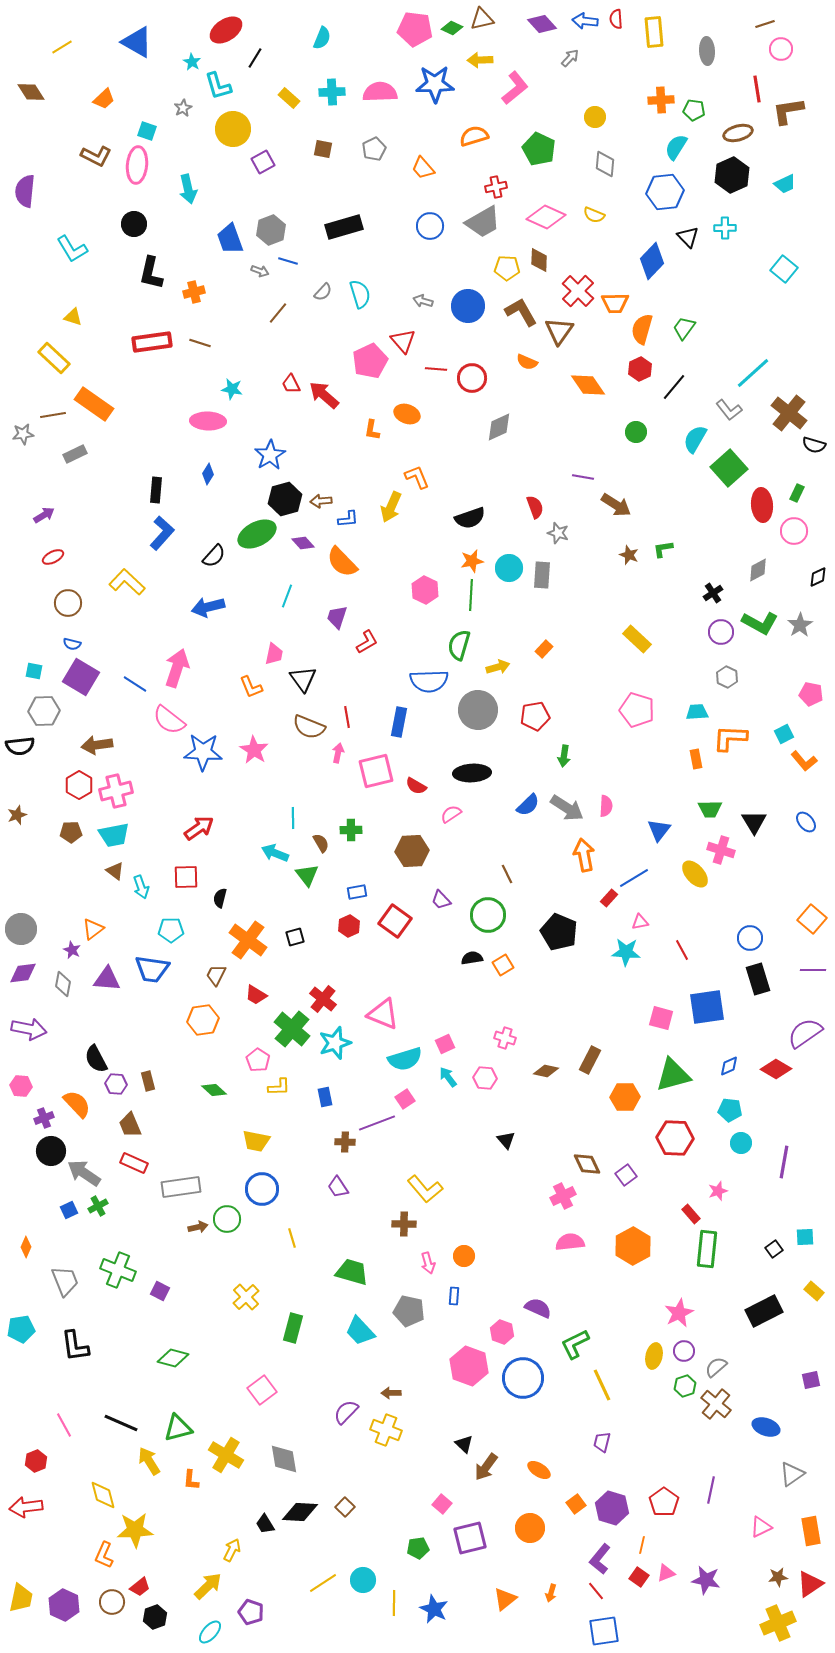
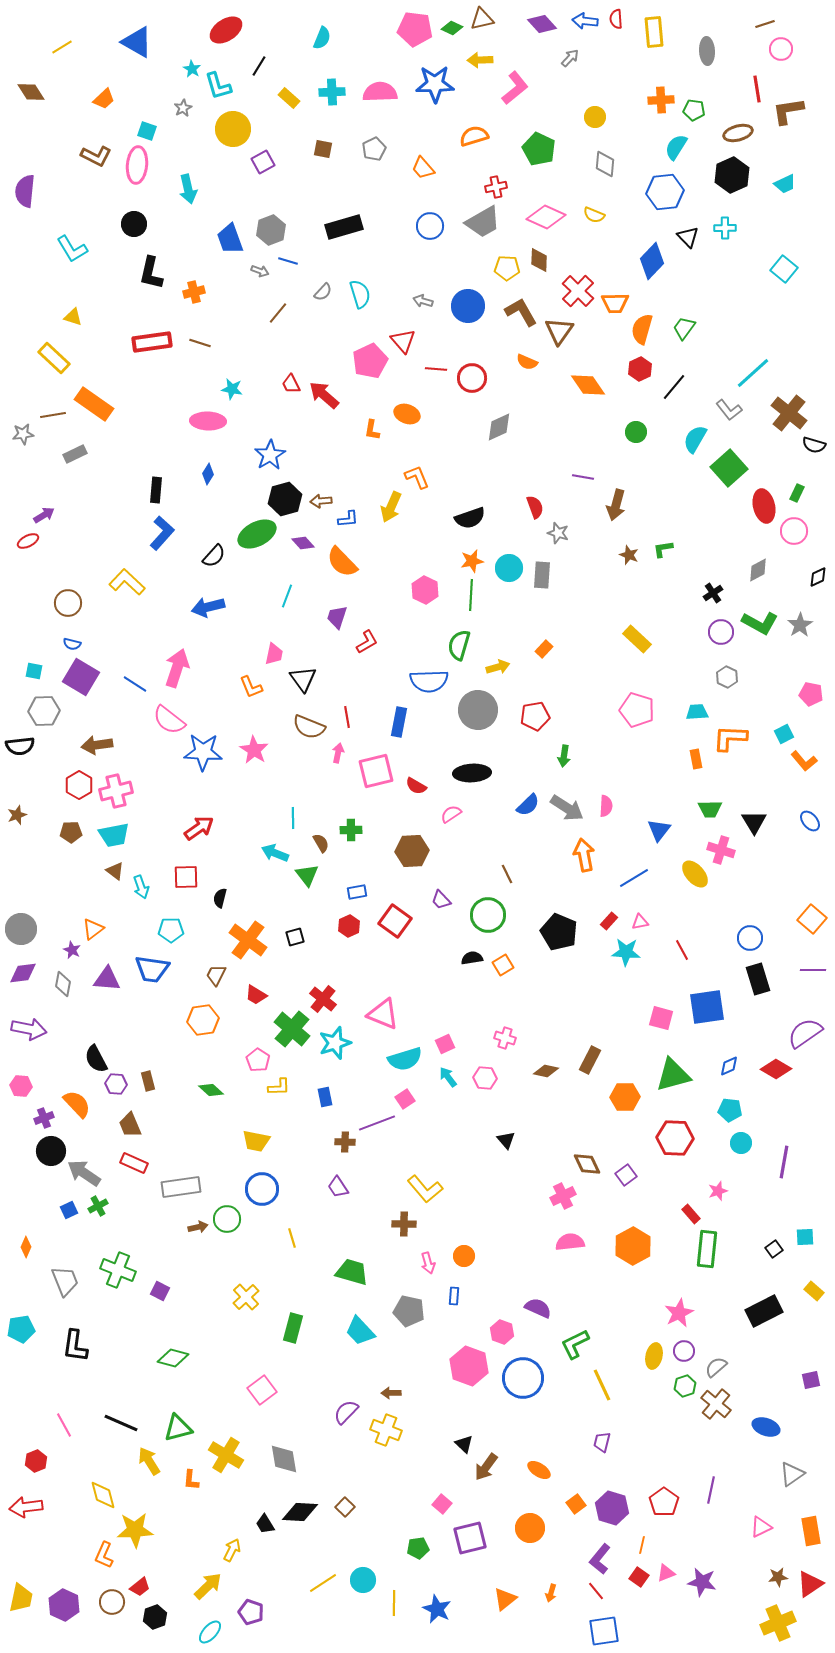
black line at (255, 58): moved 4 px right, 8 px down
cyan star at (192, 62): moved 7 px down
brown arrow at (616, 505): rotated 72 degrees clockwise
red ellipse at (762, 505): moved 2 px right, 1 px down; rotated 8 degrees counterclockwise
red ellipse at (53, 557): moved 25 px left, 16 px up
blue ellipse at (806, 822): moved 4 px right, 1 px up
red rectangle at (609, 898): moved 23 px down
green diamond at (214, 1090): moved 3 px left
black L-shape at (75, 1346): rotated 16 degrees clockwise
purple star at (706, 1580): moved 4 px left, 2 px down
blue star at (434, 1609): moved 3 px right
